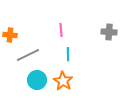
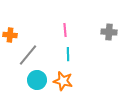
pink line: moved 4 px right
gray line: rotated 25 degrees counterclockwise
orange star: rotated 18 degrees counterclockwise
